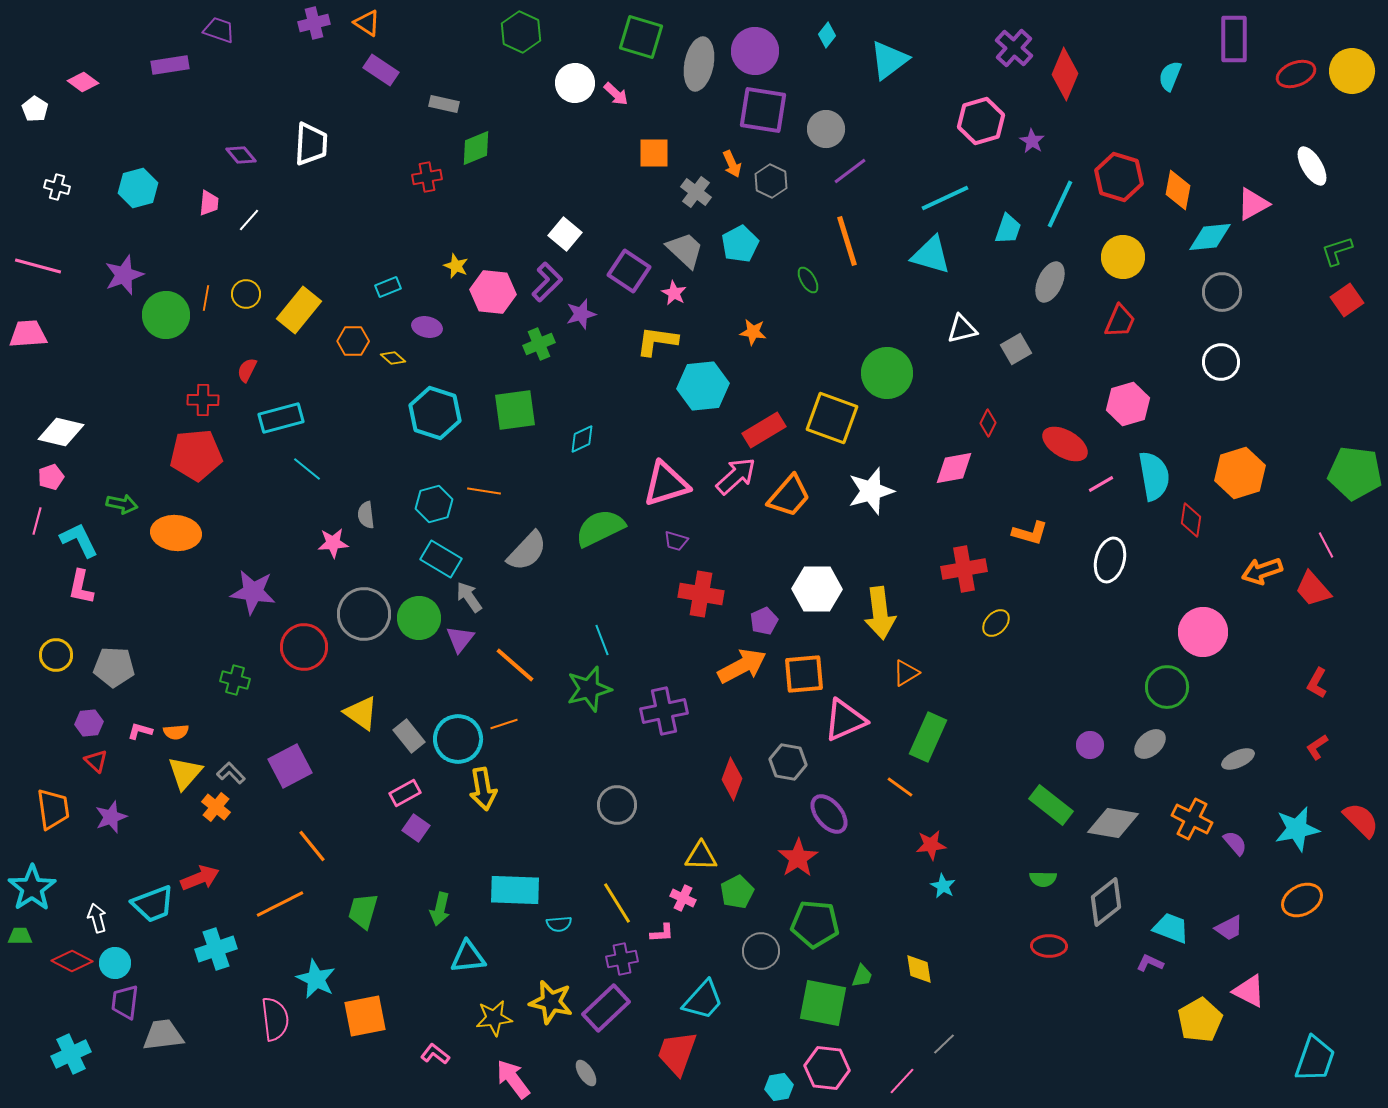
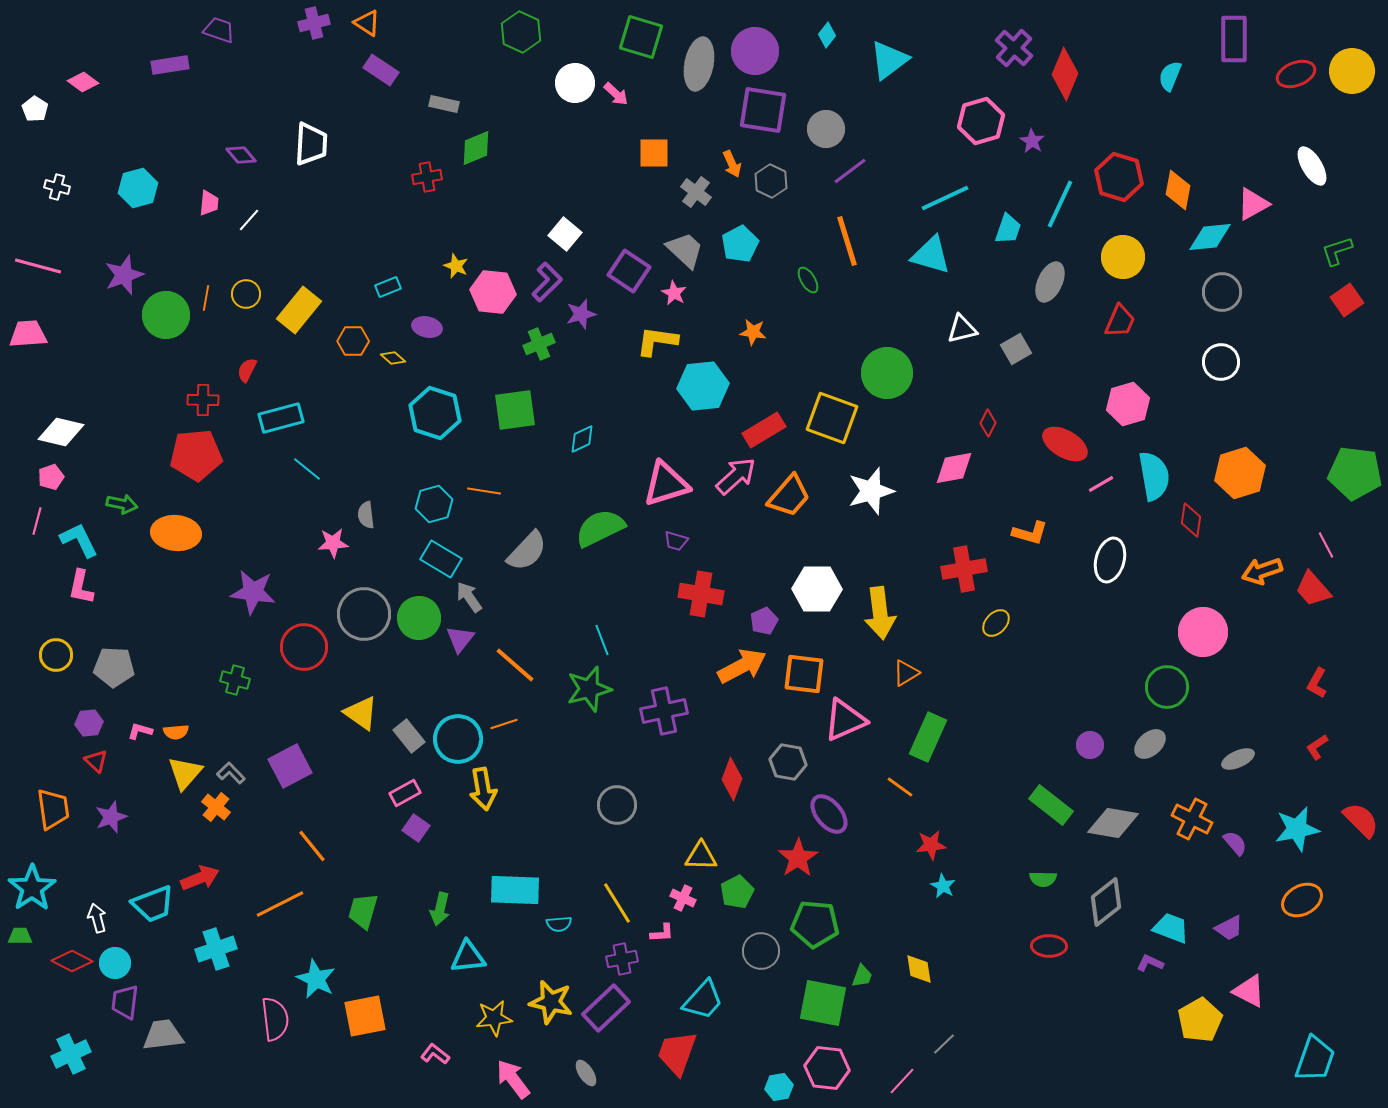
orange square at (804, 674): rotated 12 degrees clockwise
